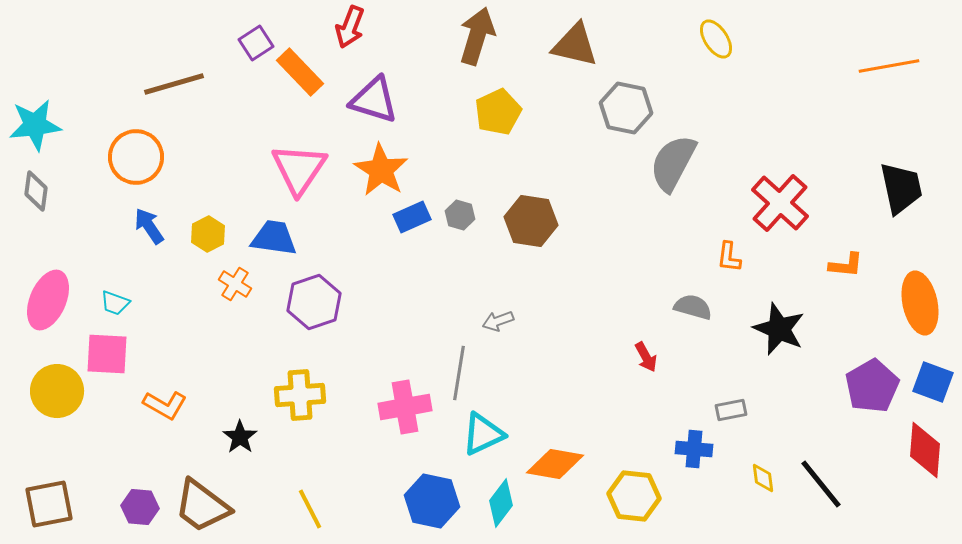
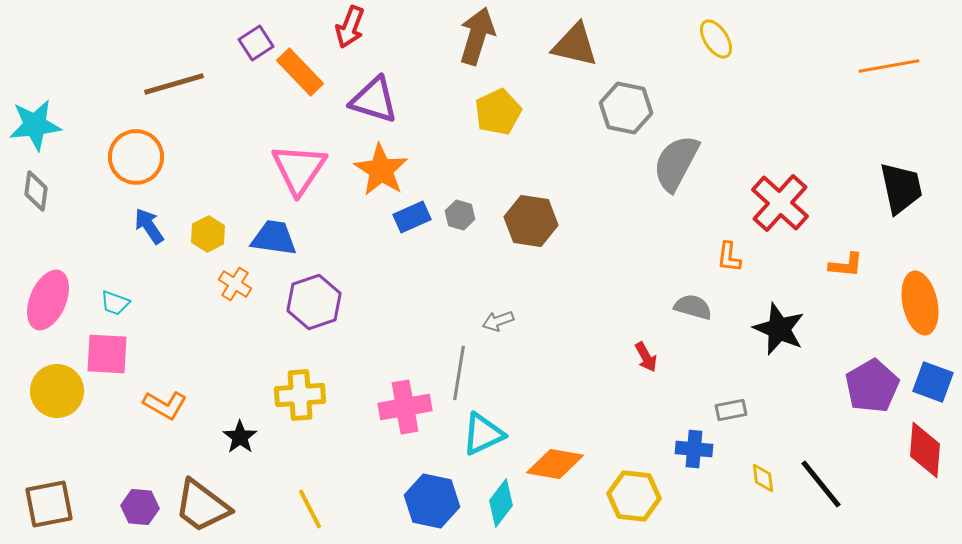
gray semicircle at (673, 163): moved 3 px right
